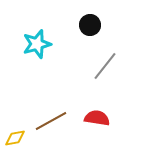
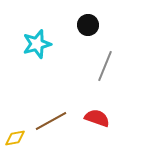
black circle: moved 2 px left
gray line: rotated 16 degrees counterclockwise
red semicircle: rotated 10 degrees clockwise
